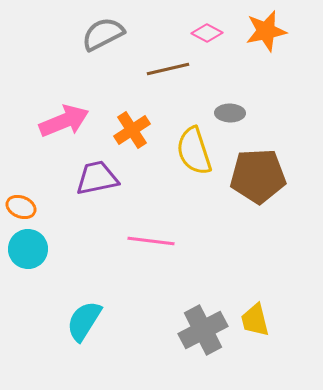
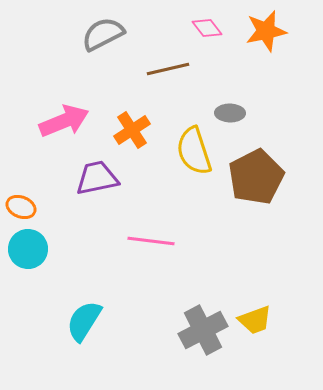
pink diamond: moved 5 px up; rotated 24 degrees clockwise
brown pentagon: moved 2 px left, 1 px down; rotated 24 degrees counterclockwise
yellow trapezoid: rotated 96 degrees counterclockwise
